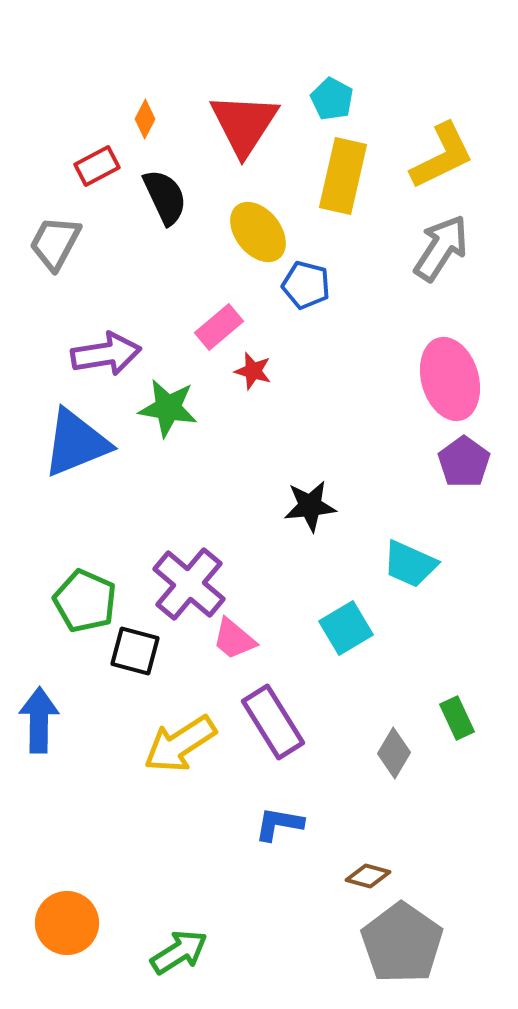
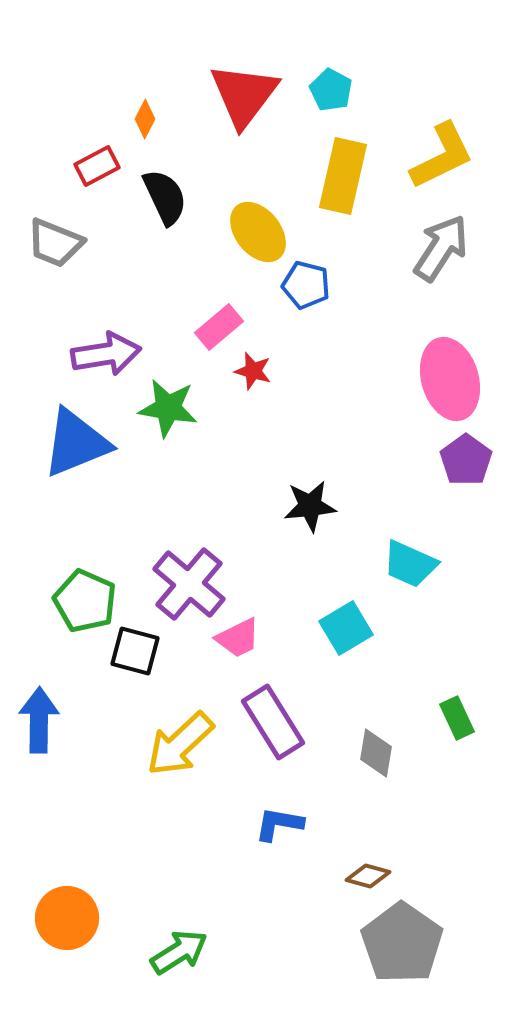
cyan pentagon: moved 1 px left, 9 px up
red triangle: moved 29 px up; rotated 4 degrees clockwise
gray trapezoid: rotated 96 degrees counterclockwise
purple pentagon: moved 2 px right, 2 px up
pink trapezoid: moved 4 px right, 1 px up; rotated 66 degrees counterclockwise
yellow arrow: rotated 10 degrees counterclockwise
gray diamond: moved 18 px left; rotated 21 degrees counterclockwise
orange circle: moved 5 px up
